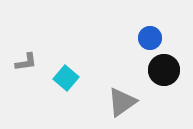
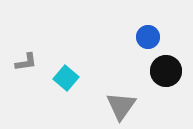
blue circle: moved 2 px left, 1 px up
black circle: moved 2 px right, 1 px down
gray triangle: moved 1 px left, 4 px down; rotated 20 degrees counterclockwise
